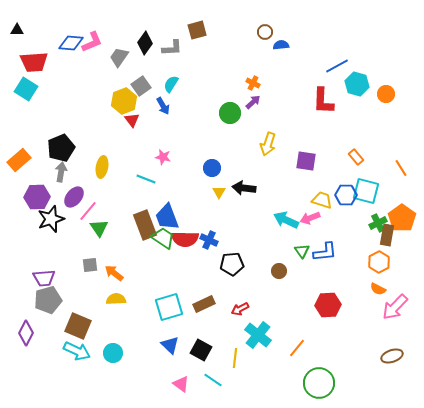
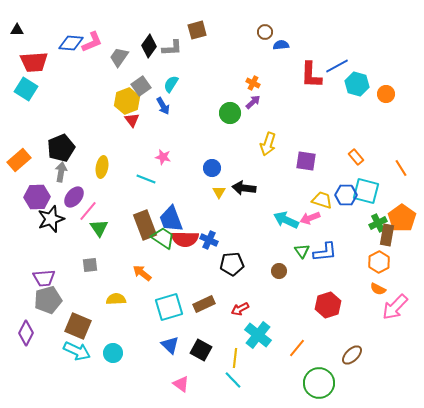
black diamond at (145, 43): moved 4 px right, 3 px down
yellow hexagon at (124, 101): moved 3 px right
red L-shape at (323, 101): moved 12 px left, 26 px up
blue trapezoid at (167, 217): moved 4 px right, 2 px down
orange arrow at (114, 273): moved 28 px right
red hexagon at (328, 305): rotated 15 degrees counterclockwise
brown ellipse at (392, 356): moved 40 px left, 1 px up; rotated 25 degrees counterclockwise
cyan line at (213, 380): moved 20 px right; rotated 12 degrees clockwise
